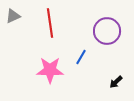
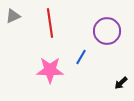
black arrow: moved 5 px right, 1 px down
